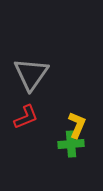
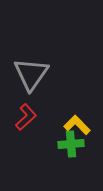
red L-shape: rotated 20 degrees counterclockwise
yellow L-shape: rotated 68 degrees counterclockwise
